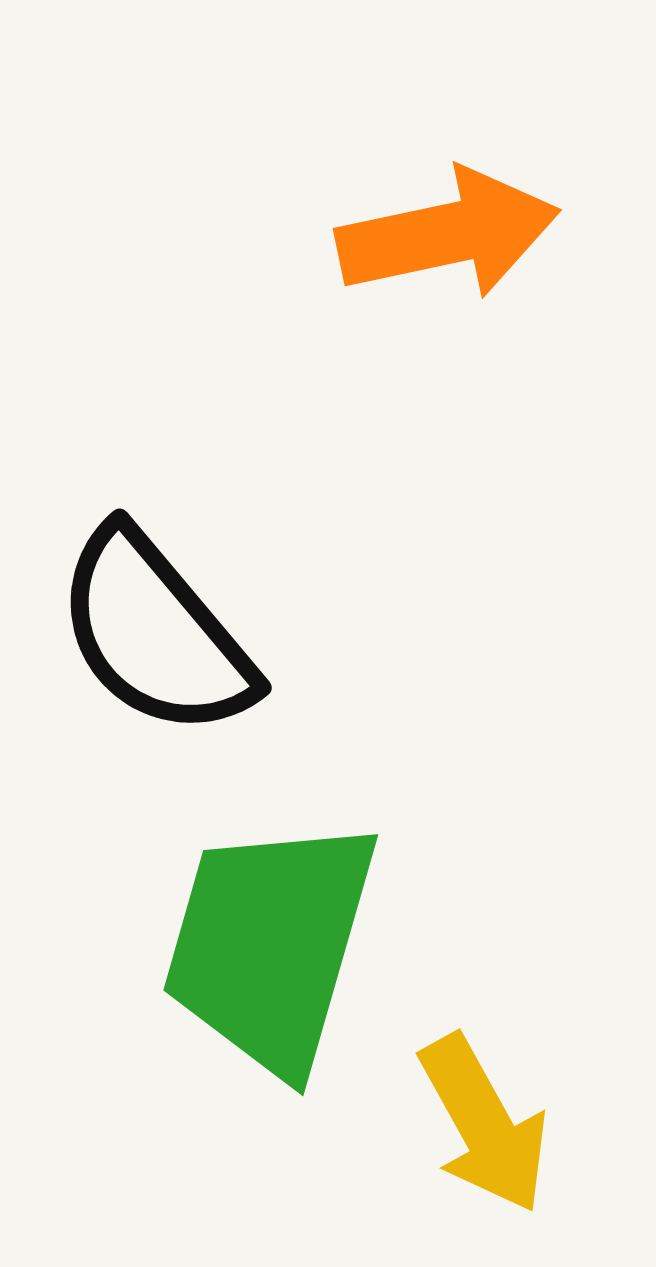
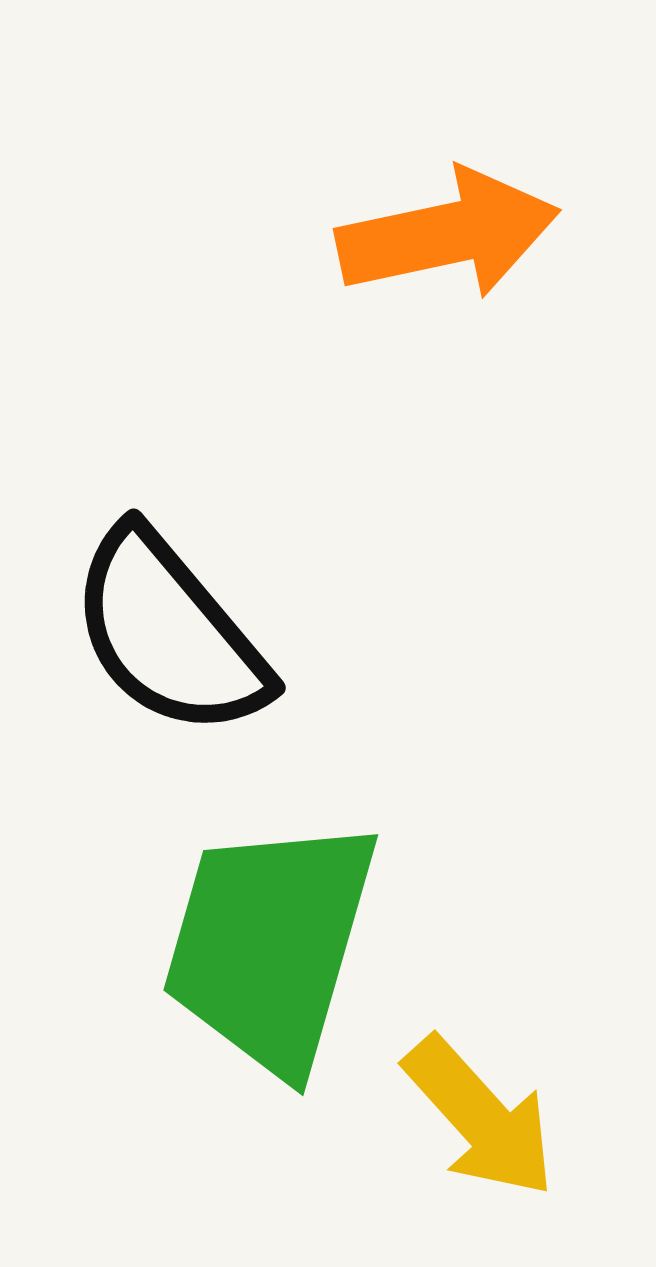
black semicircle: moved 14 px right
yellow arrow: moved 4 px left, 7 px up; rotated 13 degrees counterclockwise
